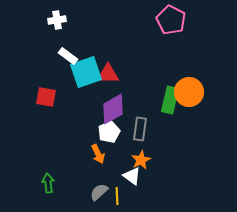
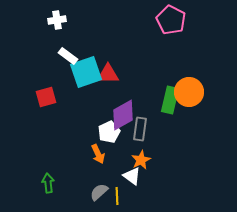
red square: rotated 25 degrees counterclockwise
purple diamond: moved 10 px right, 6 px down
